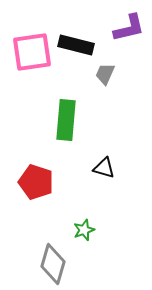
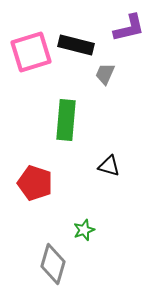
pink square: moved 1 px left; rotated 9 degrees counterclockwise
black triangle: moved 5 px right, 2 px up
red pentagon: moved 1 px left, 1 px down
